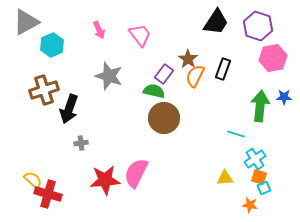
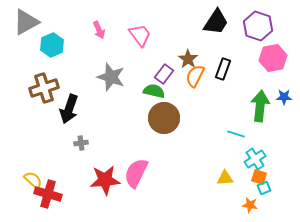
gray star: moved 2 px right, 1 px down
brown cross: moved 2 px up
